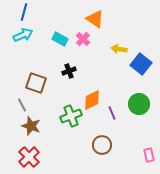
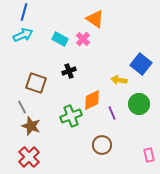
yellow arrow: moved 31 px down
gray line: moved 2 px down
